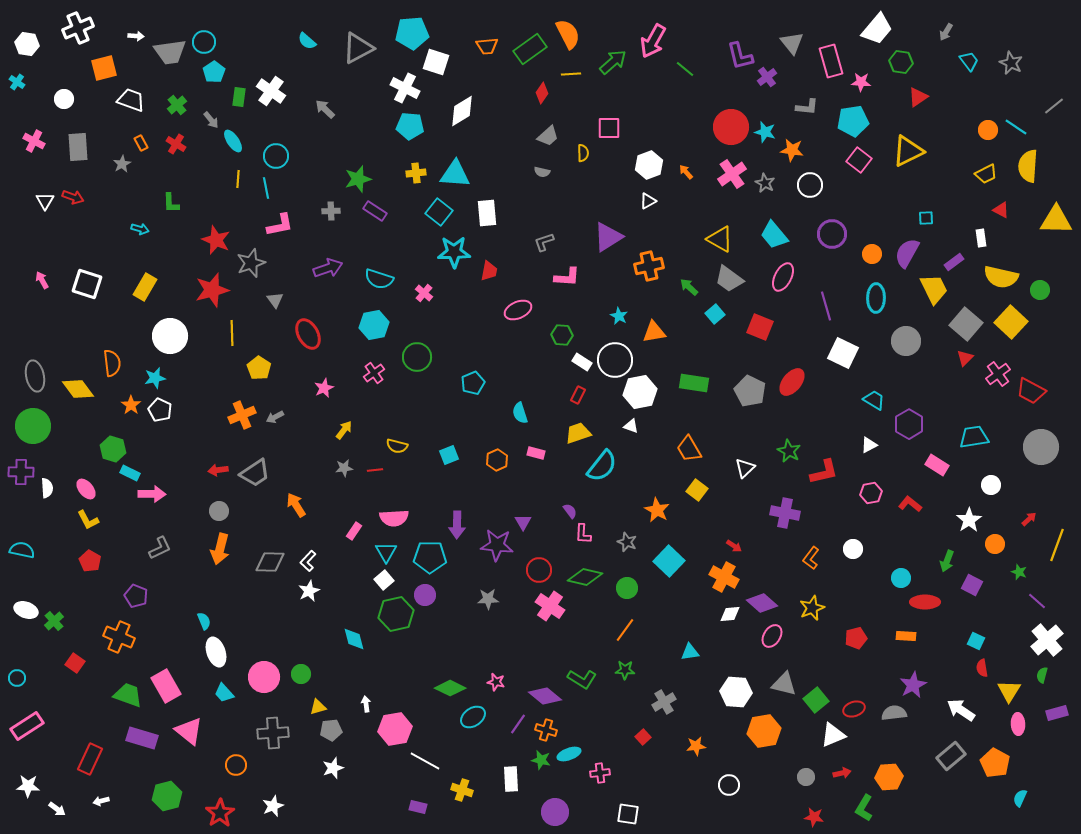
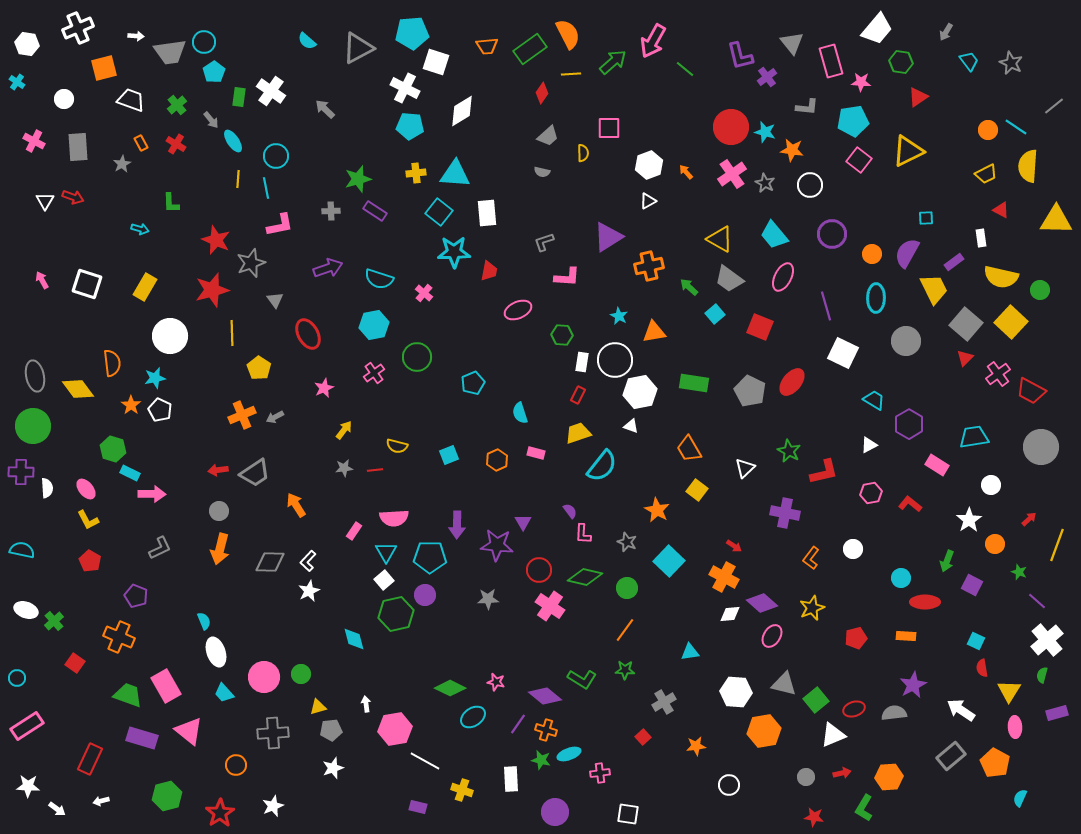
white rectangle at (582, 362): rotated 66 degrees clockwise
pink ellipse at (1018, 724): moved 3 px left, 3 px down
